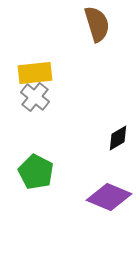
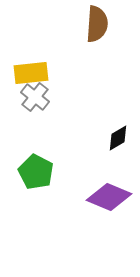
brown semicircle: rotated 21 degrees clockwise
yellow rectangle: moved 4 px left
